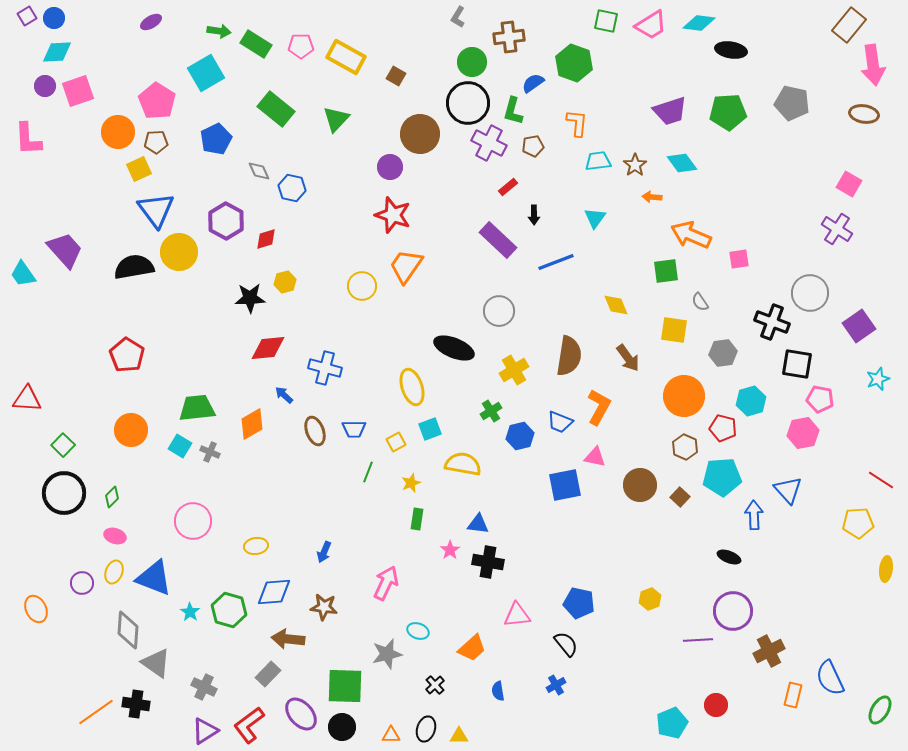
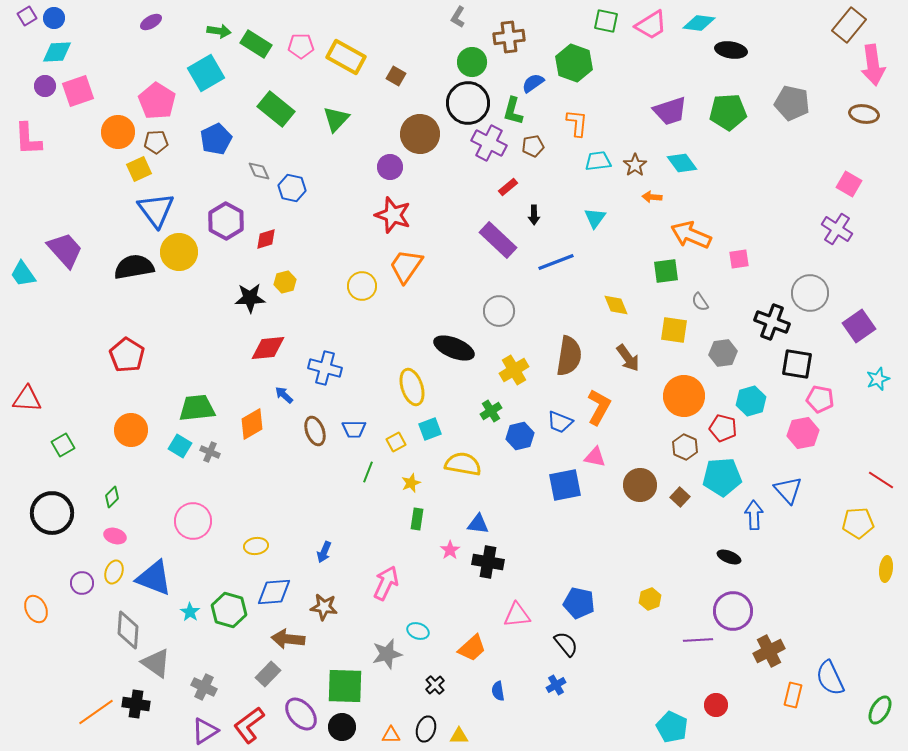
green square at (63, 445): rotated 15 degrees clockwise
black circle at (64, 493): moved 12 px left, 20 px down
cyan pentagon at (672, 723): moved 4 px down; rotated 24 degrees counterclockwise
